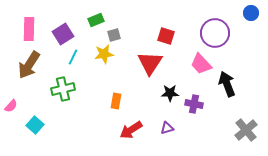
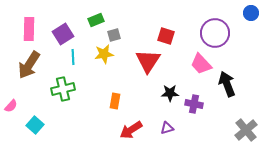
cyan line: rotated 28 degrees counterclockwise
red triangle: moved 2 px left, 2 px up
orange rectangle: moved 1 px left
